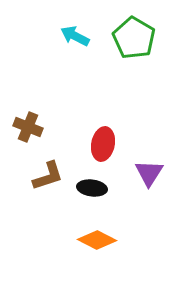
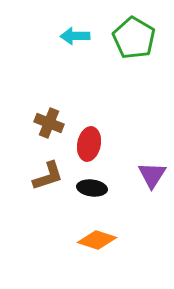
cyan arrow: rotated 28 degrees counterclockwise
brown cross: moved 21 px right, 4 px up
red ellipse: moved 14 px left
purple triangle: moved 3 px right, 2 px down
orange diamond: rotated 9 degrees counterclockwise
